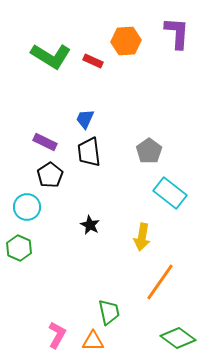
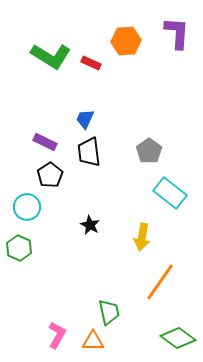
red rectangle: moved 2 px left, 2 px down
